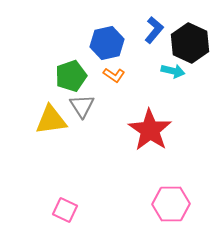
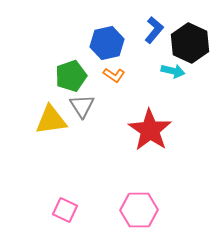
pink hexagon: moved 32 px left, 6 px down
